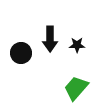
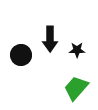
black star: moved 5 px down
black circle: moved 2 px down
